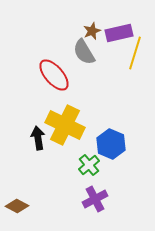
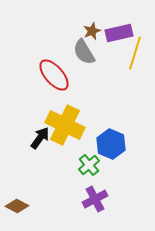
black arrow: moved 2 px right; rotated 45 degrees clockwise
